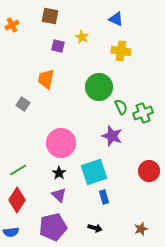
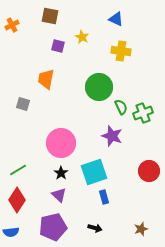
gray square: rotated 16 degrees counterclockwise
black star: moved 2 px right
